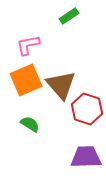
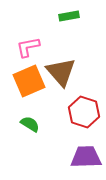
green rectangle: rotated 24 degrees clockwise
pink L-shape: moved 2 px down
orange square: moved 3 px right, 1 px down
brown triangle: moved 13 px up
red hexagon: moved 3 px left, 3 px down
